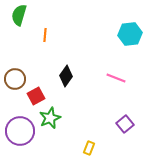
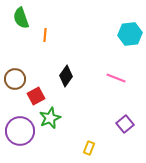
green semicircle: moved 2 px right, 3 px down; rotated 35 degrees counterclockwise
